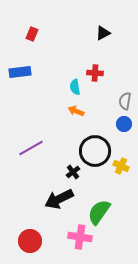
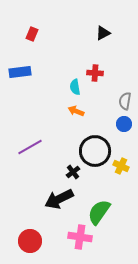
purple line: moved 1 px left, 1 px up
